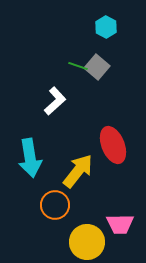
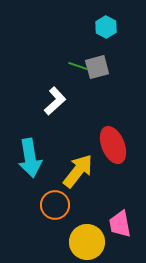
gray square: rotated 35 degrees clockwise
pink trapezoid: rotated 80 degrees clockwise
